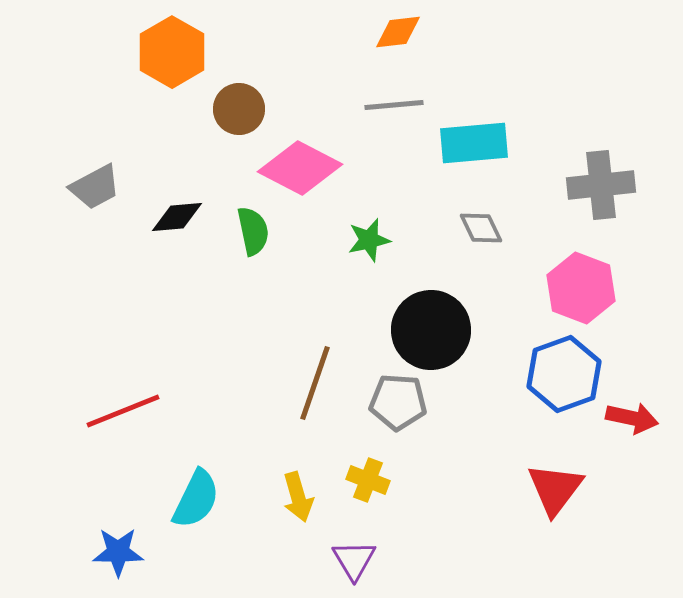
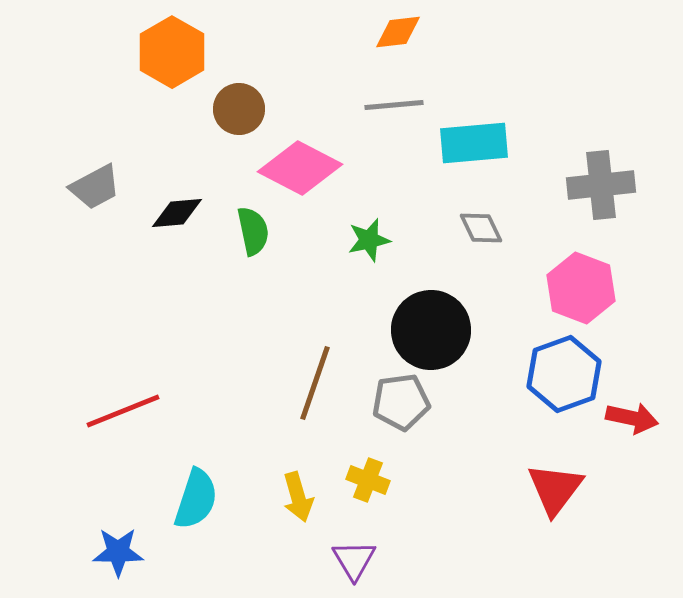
black diamond: moved 4 px up
gray pentagon: moved 3 px right; rotated 12 degrees counterclockwise
cyan semicircle: rotated 8 degrees counterclockwise
